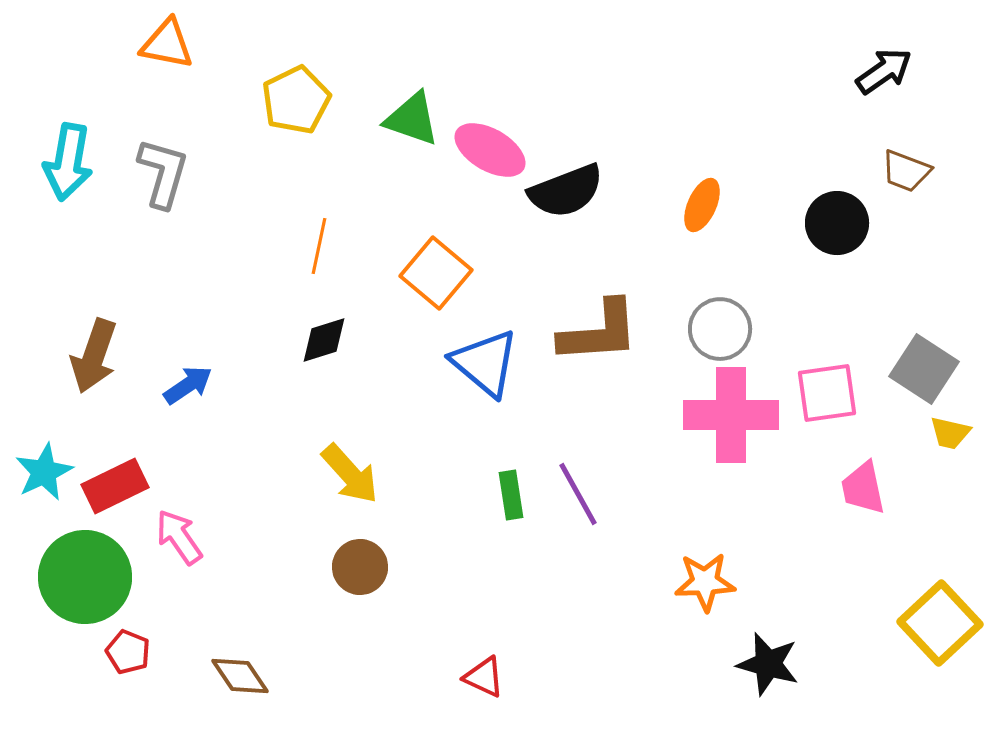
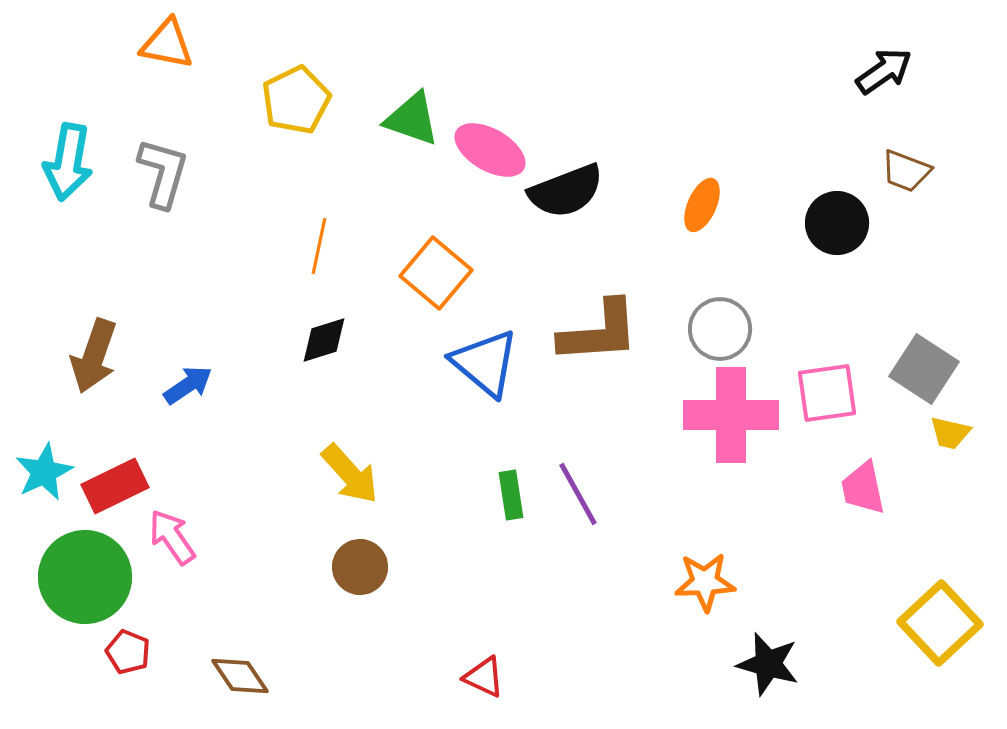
pink arrow: moved 7 px left
